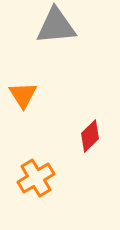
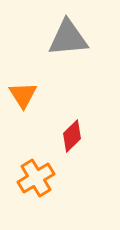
gray triangle: moved 12 px right, 12 px down
red diamond: moved 18 px left
